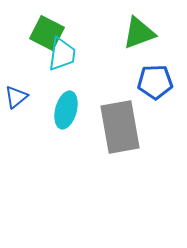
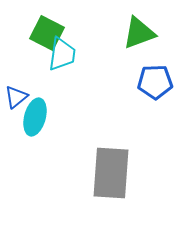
cyan ellipse: moved 31 px left, 7 px down
gray rectangle: moved 9 px left, 46 px down; rotated 14 degrees clockwise
